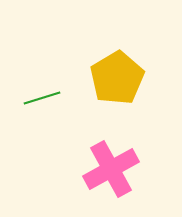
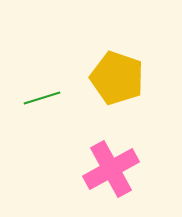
yellow pentagon: rotated 22 degrees counterclockwise
